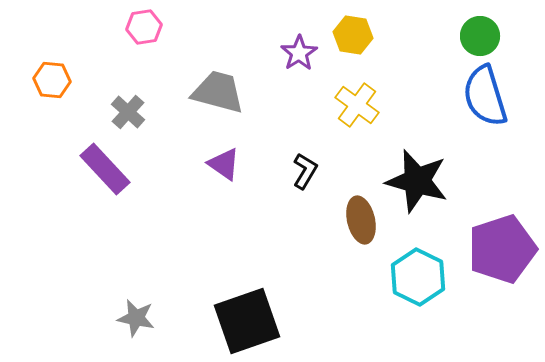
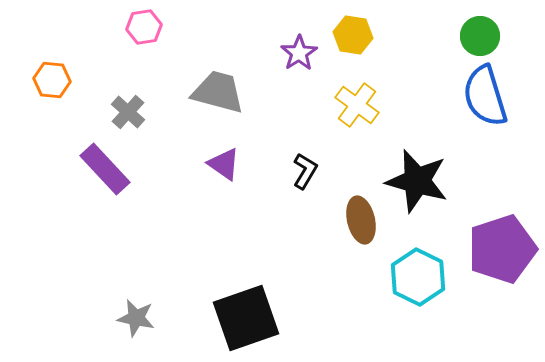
black square: moved 1 px left, 3 px up
